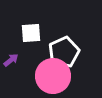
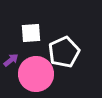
pink circle: moved 17 px left, 2 px up
